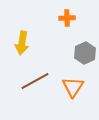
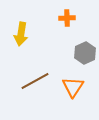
yellow arrow: moved 1 px left, 9 px up
